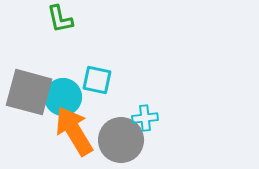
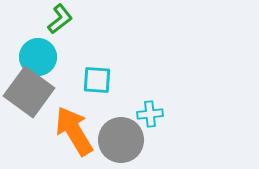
green L-shape: rotated 116 degrees counterclockwise
cyan square: rotated 8 degrees counterclockwise
gray square: rotated 21 degrees clockwise
cyan circle: moved 25 px left, 40 px up
cyan cross: moved 5 px right, 4 px up
